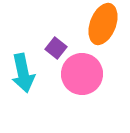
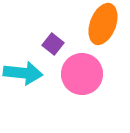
purple square: moved 3 px left, 4 px up
cyan arrow: rotated 72 degrees counterclockwise
